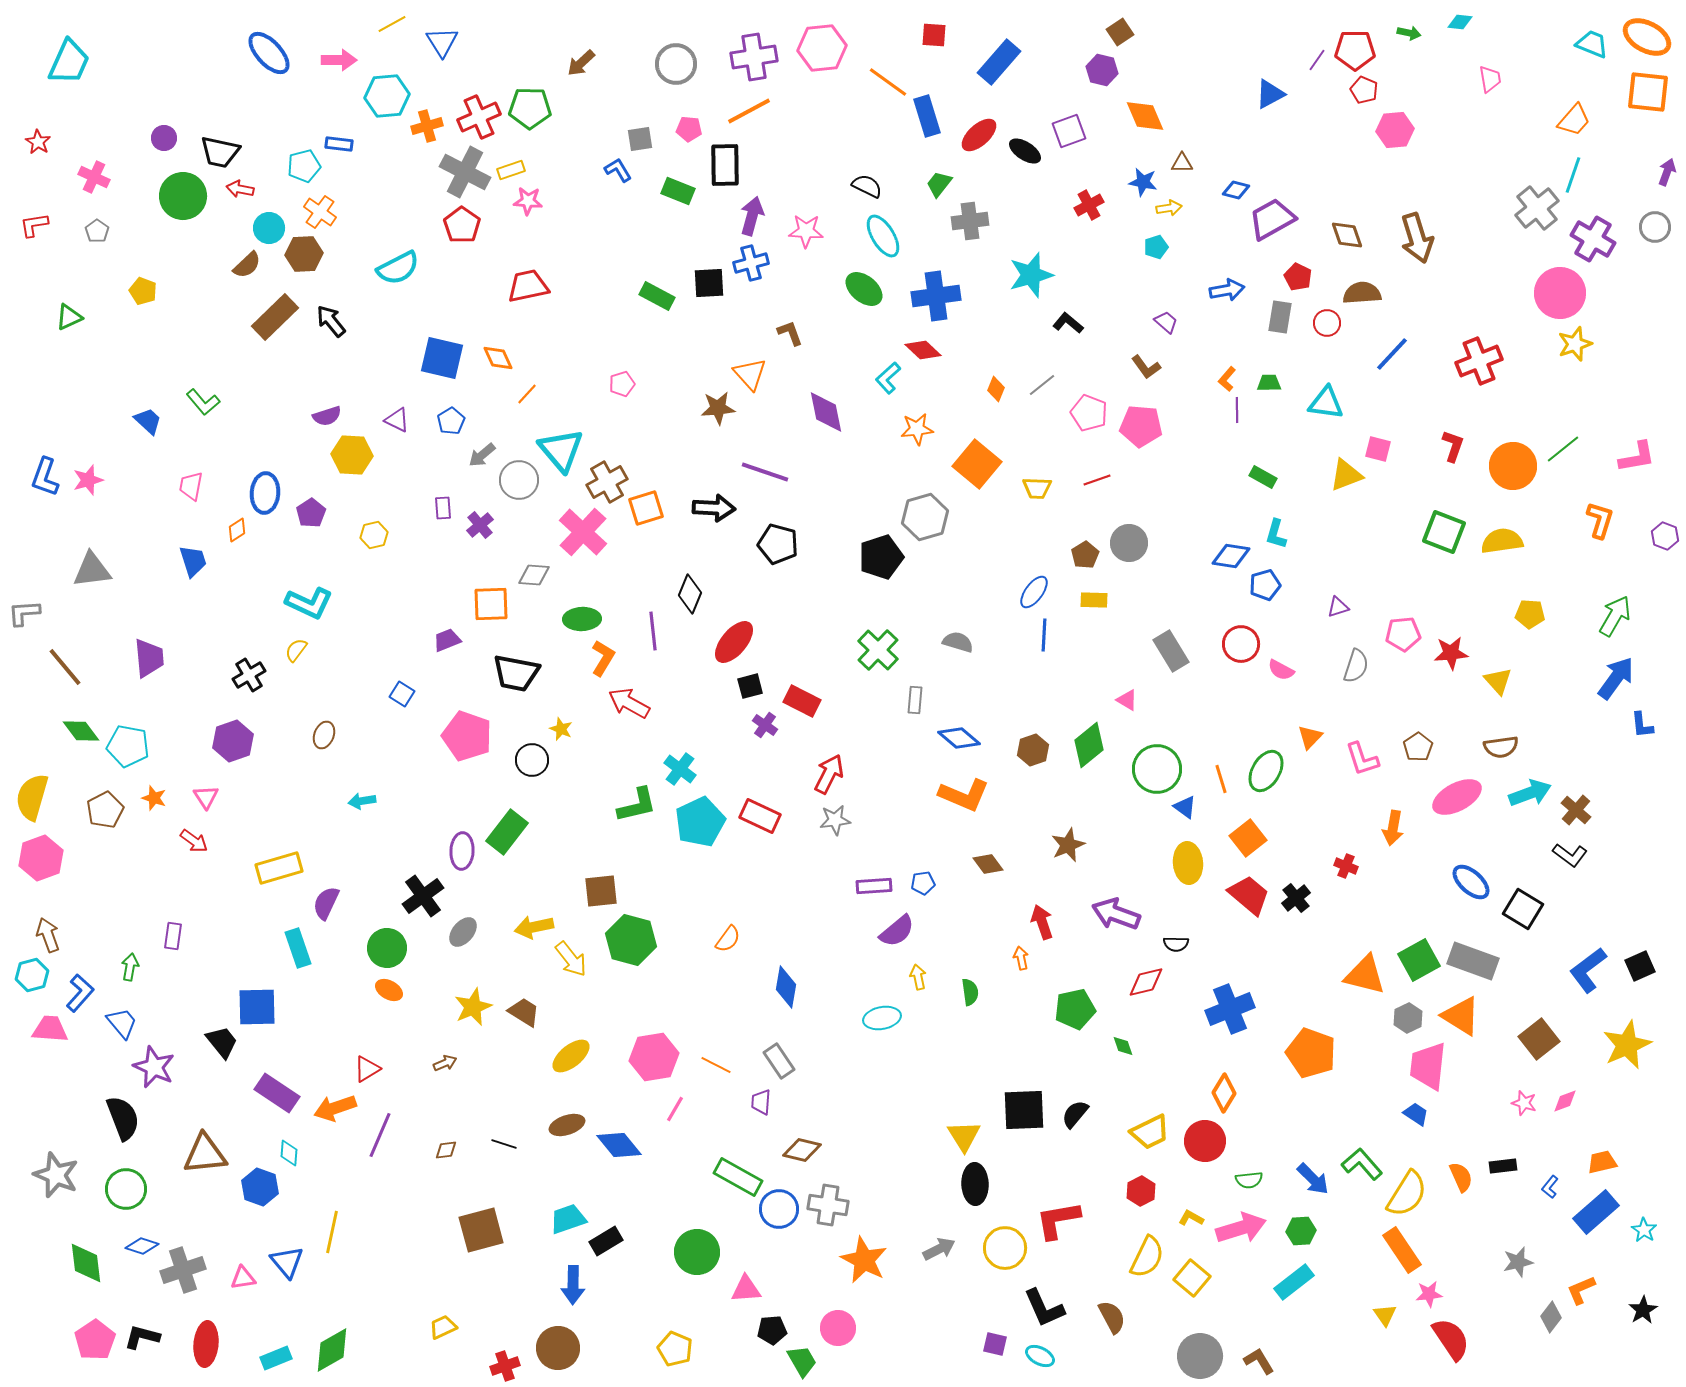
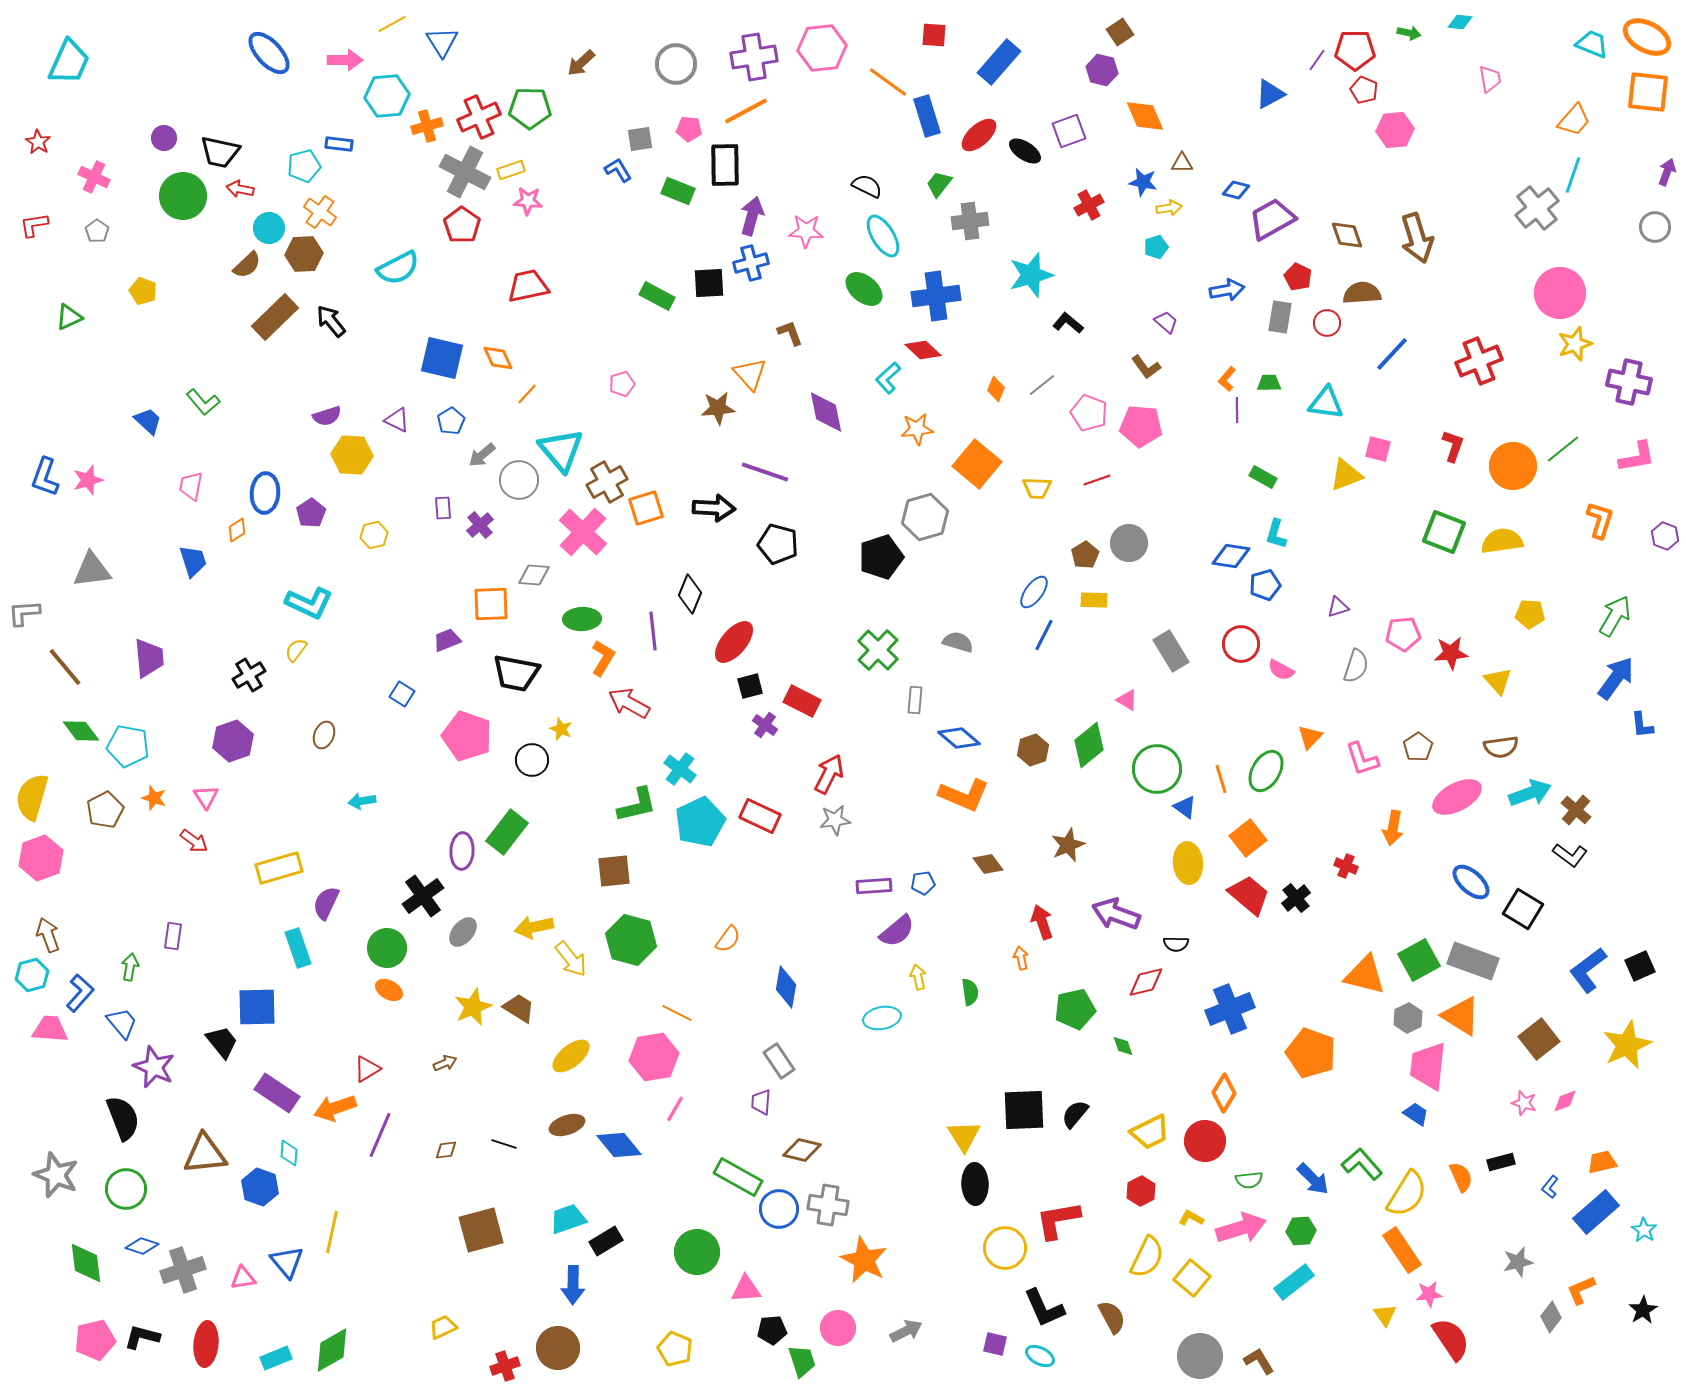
pink arrow at (339, 60): moved 6 px right
orange line at (749, 111): moved 3 px left
purple cross at (1593, 239): moved 36 px right, 143 px down; rotated 18 degrees counterclockwise
blue line at (1044, 635): rotated 24 degrees clockwise
brown square at (601, 891): moved 13 px right, 20 px up
brown trapezoid at (524, 1012): moved 5 px left, 4 px up
orange line at (716, 1065): moved 39 px left, 52 px up
black rectangle at (1503, 1166): moved 2 px left, 4 px up; rotated 8 degrees counterclockwise
gray arrow at (939, 1249): moved 33 px left, 82 px down
pink pentagon at (95, 1340): rotated 21 degrees clockwise
green trapezoid at (802, 1361): rotated 12 degrees clockwise
